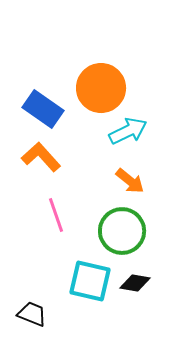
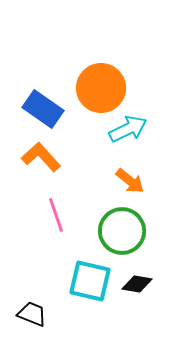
cyan arrow: moved 2 px up
black diamond: moved 2 px right, 1 px down
